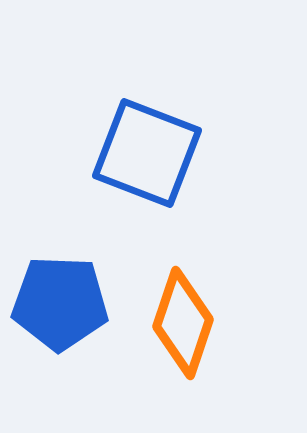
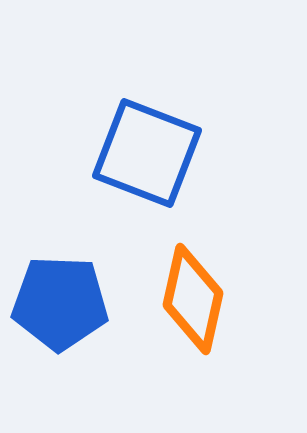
orange diamond: moved 10 px right, 24 px up; rotated 6 degrees counterclockwise
